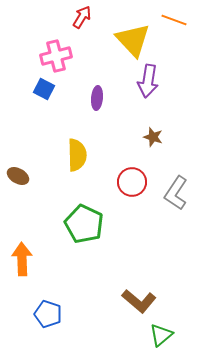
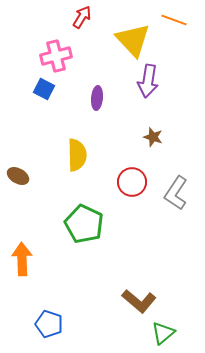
blue pentagon: moved 1 px right, 10 px down
green triangle: moved 2 px right, 2 px up
